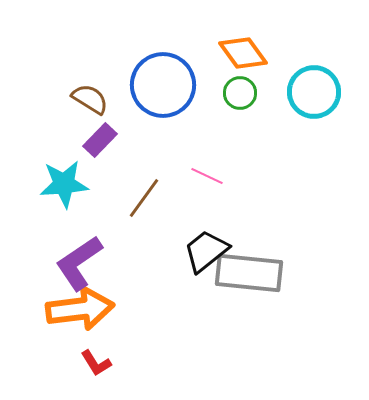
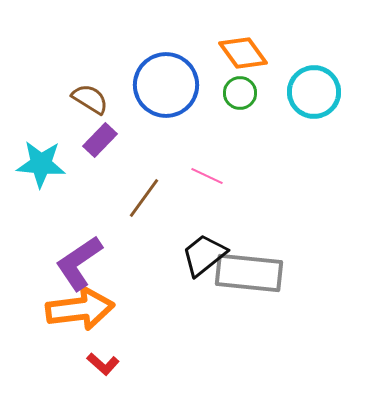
blue circle: moved 3 px right
cyan star: moved 23 px left, 20 px up; rotated 9 degrees clockwise
black trapezoid: moved 2 px left, 4 px down
red L-shape: moved 7 px right, 1 px down; rotated 16 degrees counterclockwise
